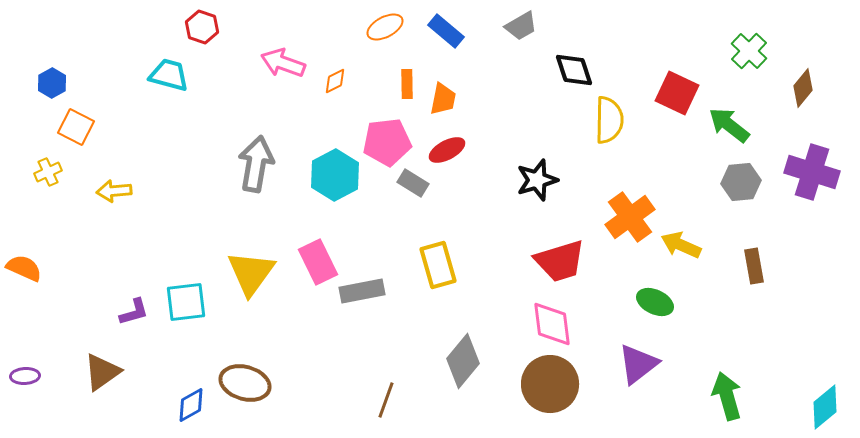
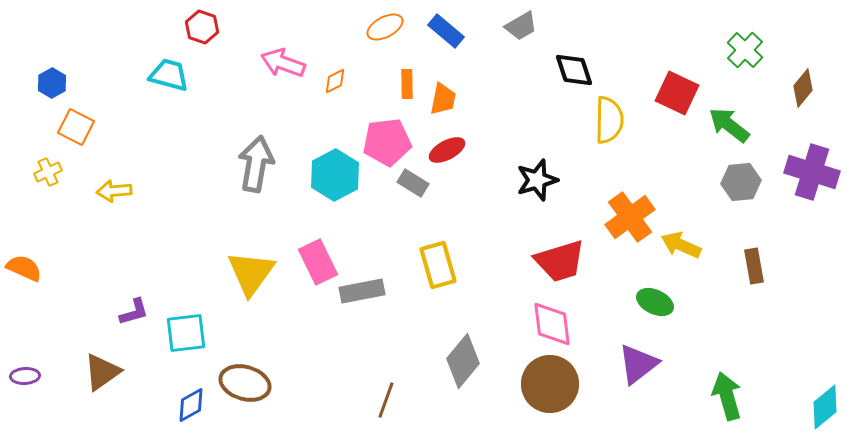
green cross at (749, 51): moved 4 px left, 1 px up
cyan square at (186, 302): moved 31 px down
